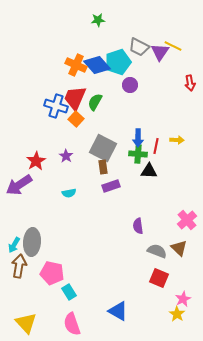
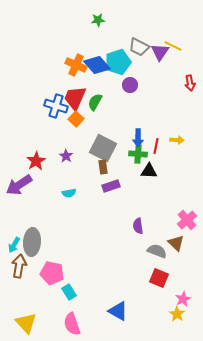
brown triangle: moved 3 px left, 5 px up
